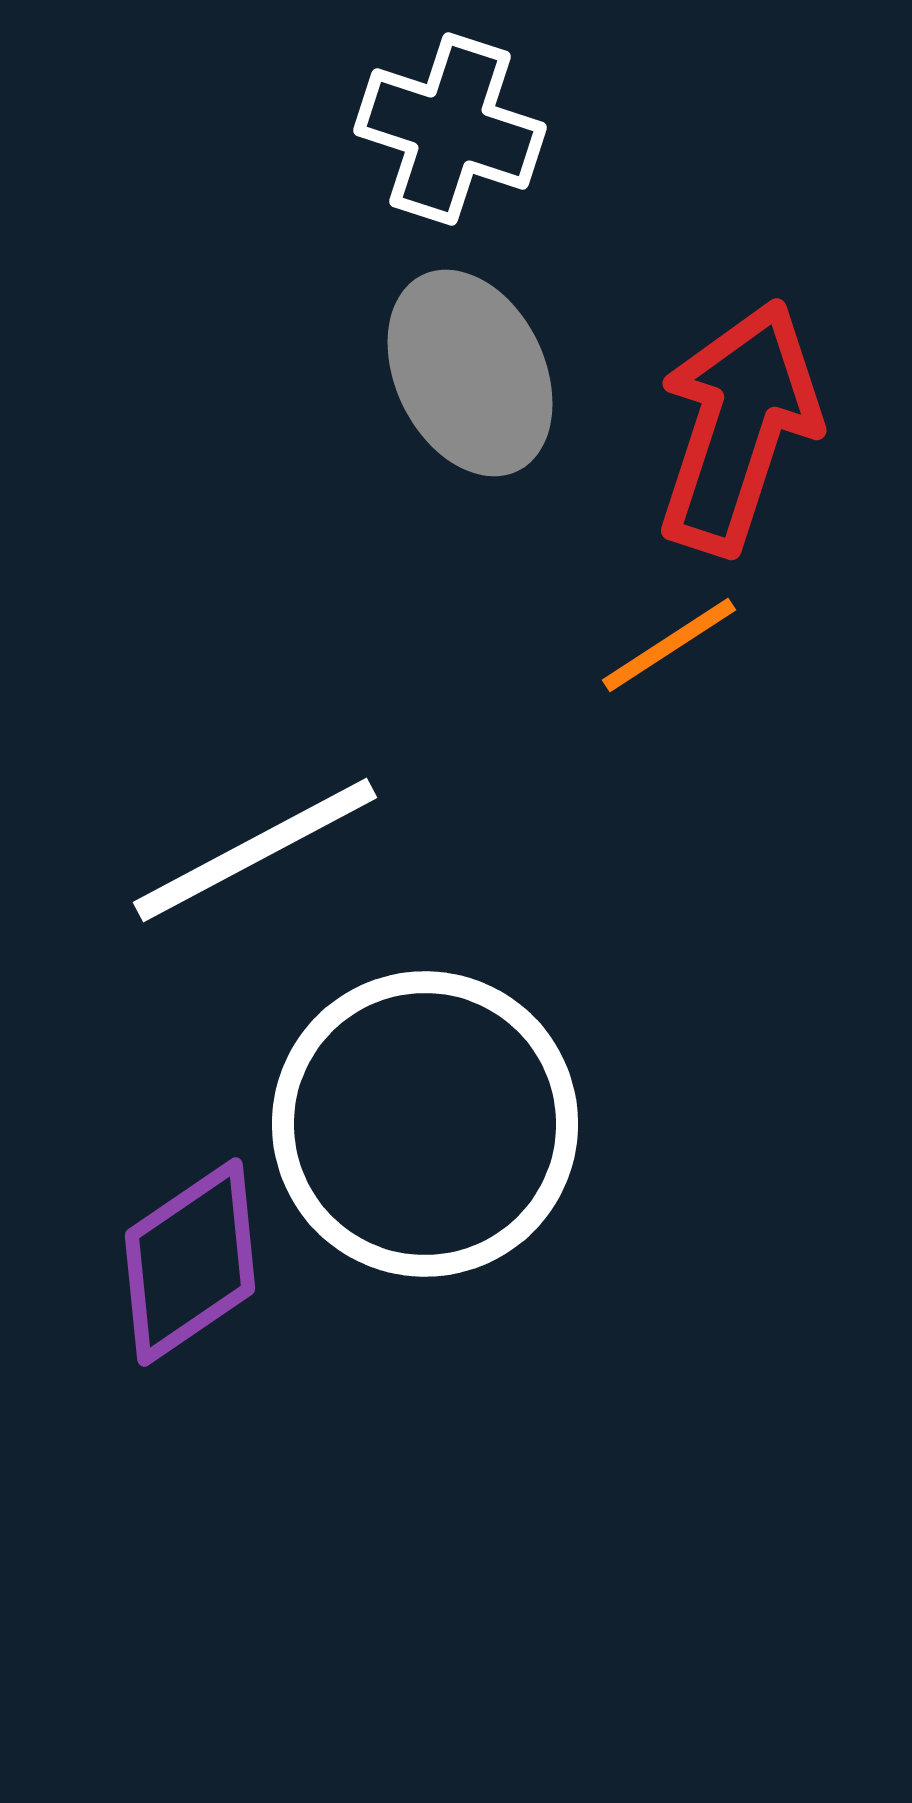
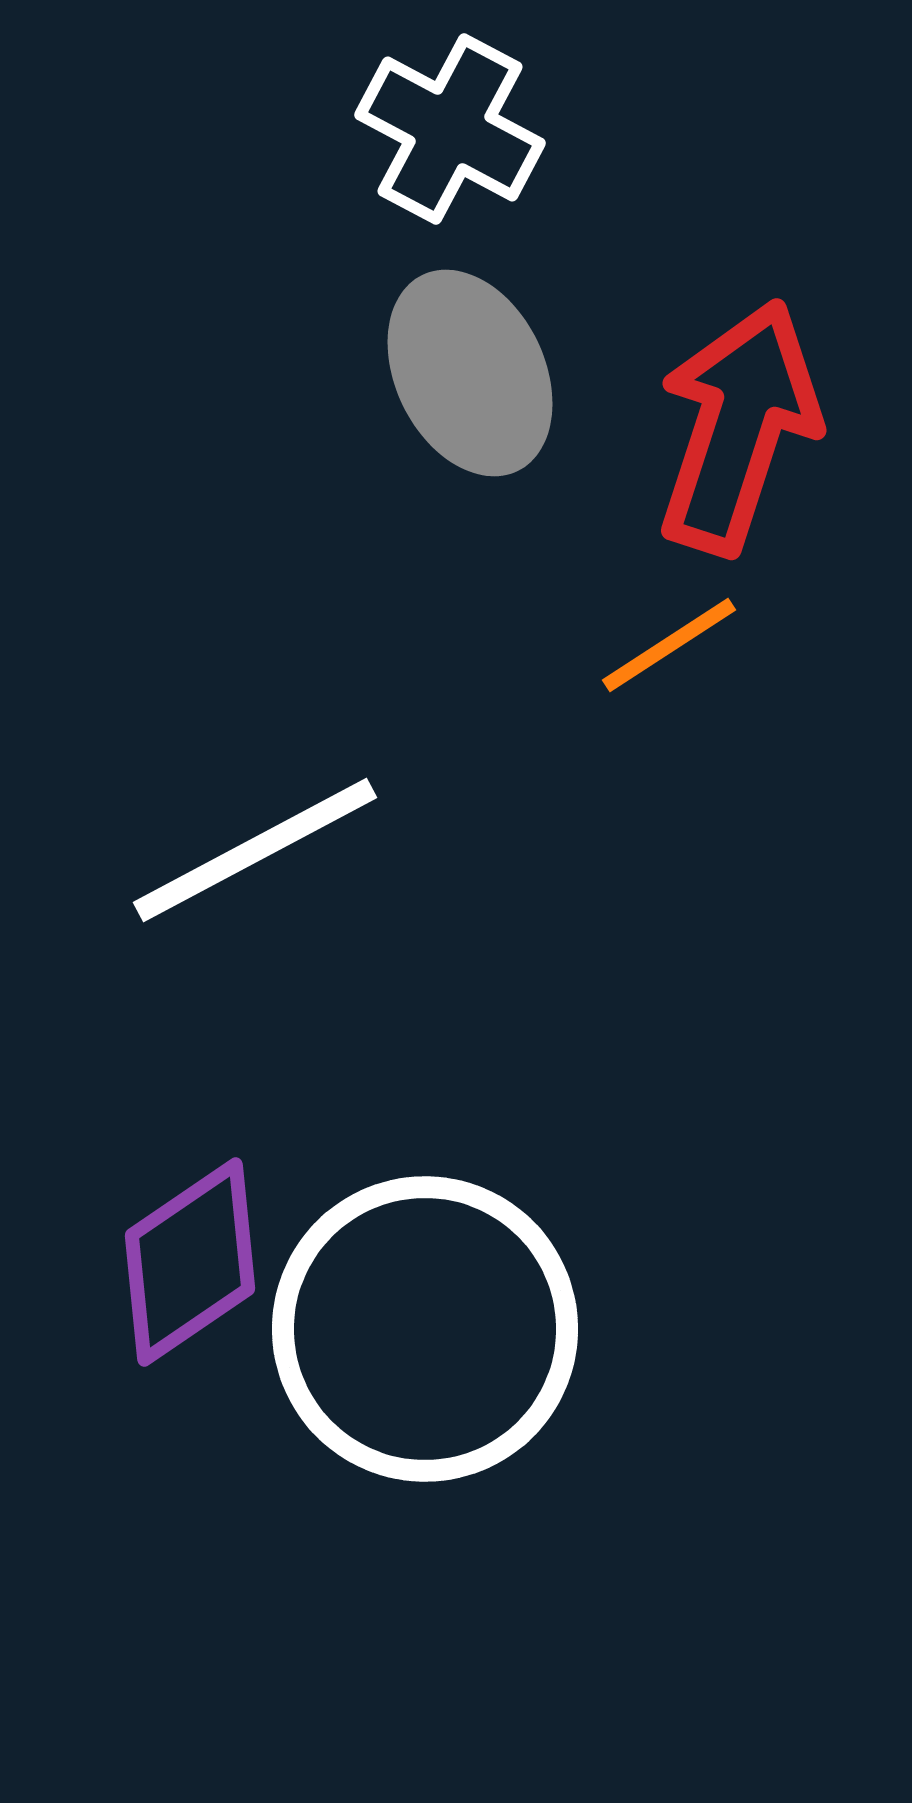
white cross: rotated 10 degrees clockwise
white circle: moved 205 px down
